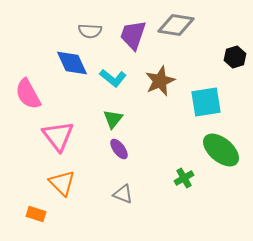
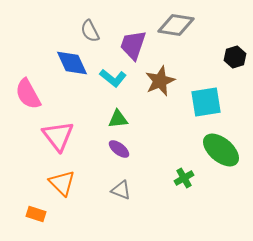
gray semicircle: rotated 60 degrees clockwise
purple trapezoid: moved 10 px down
green triangle: moved 5 px right; rotated 45 degrees clockwise
purple ellipse: rotated 15 degrees counterclockwise
gray triangle: moved 2 px left, 4 px up
